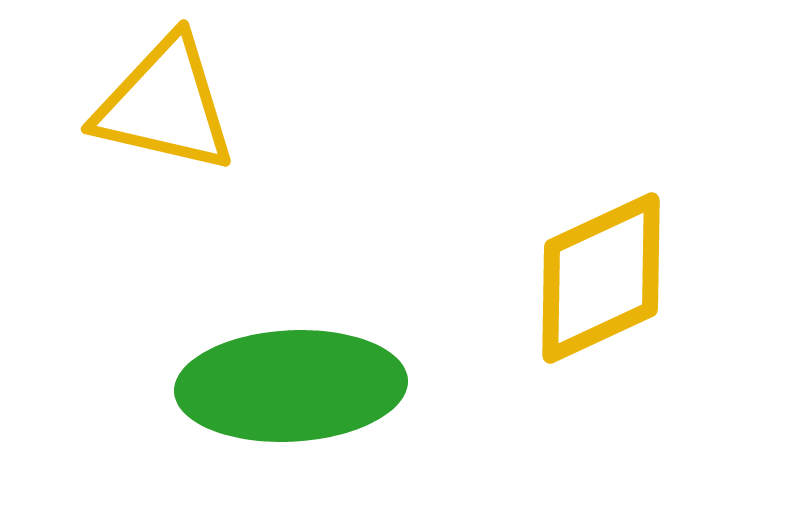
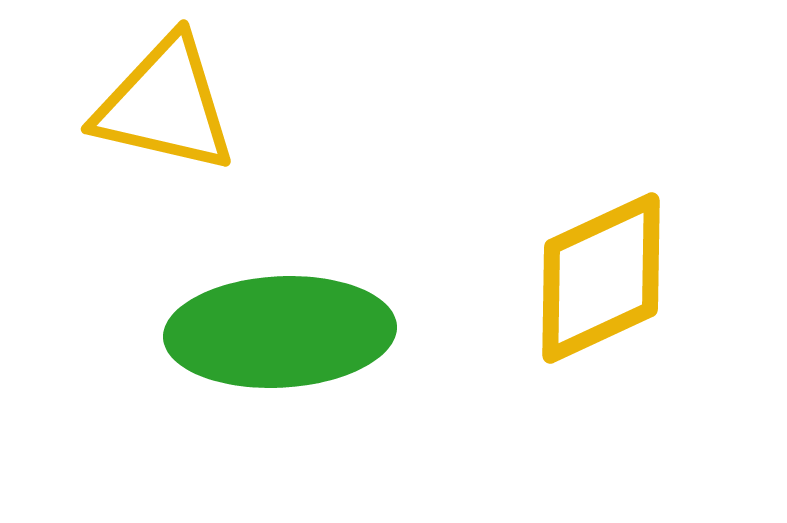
green ellipse: moved 11 px left, 54 px up
